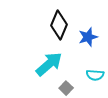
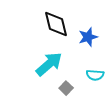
black diamond: moved 3 px left, 1 px up; rotated 36 degrees counterclockwise
